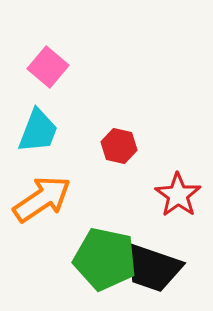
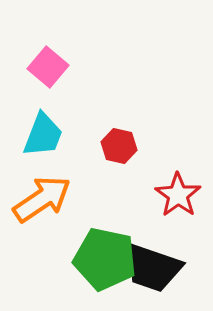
cyan trapezoid: moved 5 px right, 4 px down
